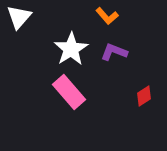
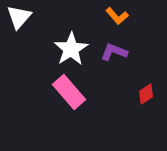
orange L-shape: moved 10 px right
red diamond: moved 2 px right, 2 px up
